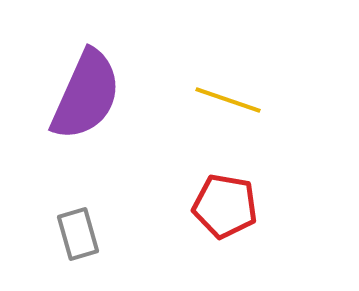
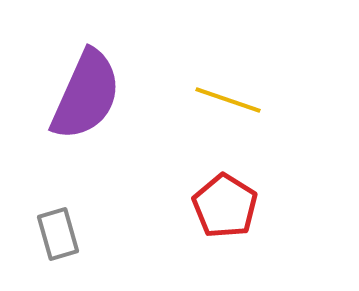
red pentagon: rotated 22 degrees clockwise
gray rectangle: moved 20 px left
